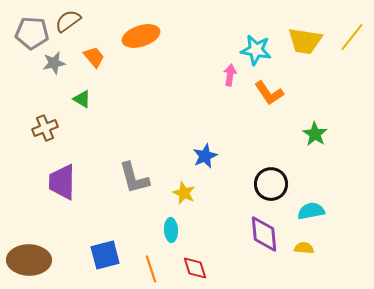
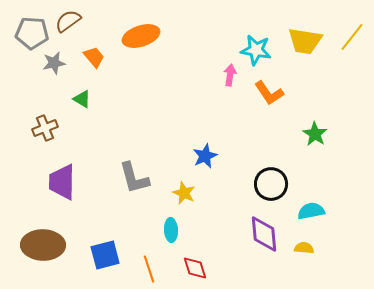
brown ellipse: moved 14 px right, 15 px up
orange line: moved 2 px left
